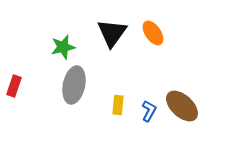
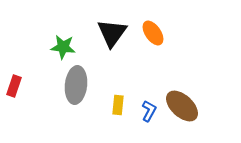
green star: rotated 20 degrees clockwise
gray ellipse: moved 2 px right; rotated 6 degrees counterclockwise
